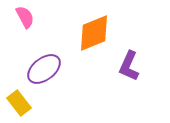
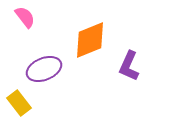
pink semicircle: rotated 10 degrees counterclockwise
orange diamond: moved 4 px left, 7 px down
purple ellipse: rotated 16 degrees clockwise
